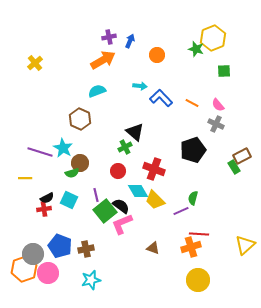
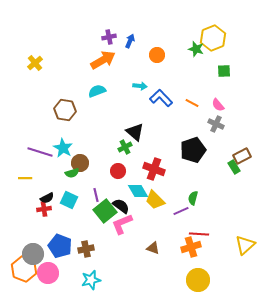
brown hexagon at (80, 119): moved 15 px left, 9 px up; rotated 15 degrees counterclockwise
orange hexagon at (24, 269): rotated 20 degrees counterclockwise
